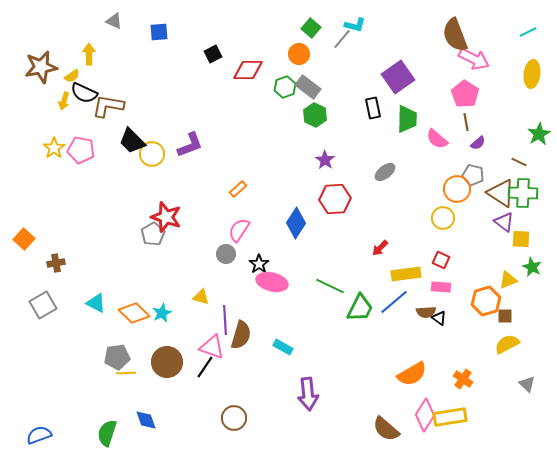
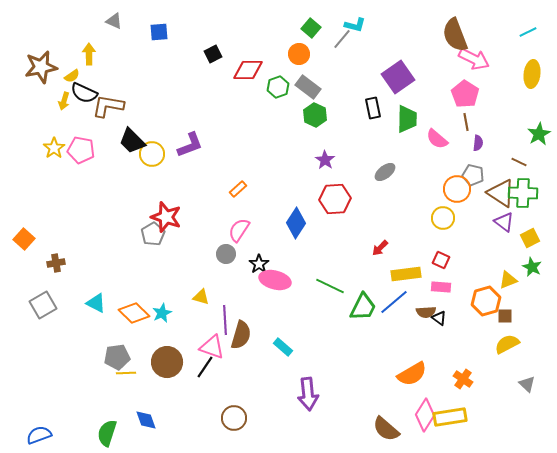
green hexagon at (285, 87): moved 7 px left
purple semicircle at (478, 143): rotated 42 degrees counterclockwise
yellow square at (521, 239): moved 9 px right, 1 px up; rotated 30 degrees counterclockwise
pink ellipse at (272, 282): moved 3 px right, 2 px up
green trapezoid at (360, 308): moved 3 px right, 1 px up
cyan rectangle at (283, 347): rotated 12 degrees clockwise
